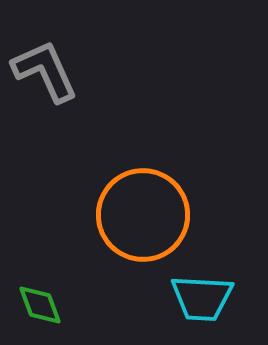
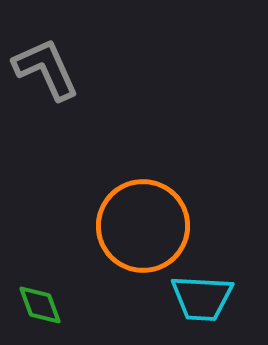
gray L-shape: moved 1 px right, 2 px up
orange circle: moved 11 px down
